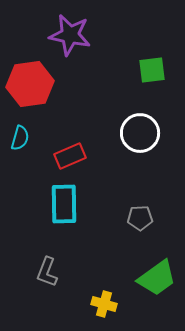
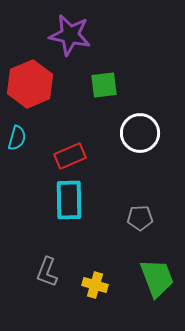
green square: moved 48 px left, 15 px down
red hexagon: rotated 15 degrees counterclockwise
cyan semicircle: moved 3 px left
cyan rectangle: moved 5 px right, 4 px up
green trapezoid: rotated 75 degrees counterclockwise
yellow cross: moved 9 px left, 19 px up
